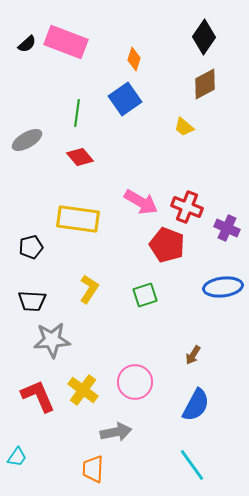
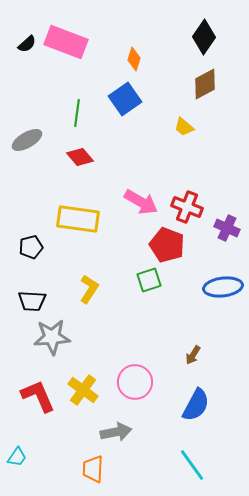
green square: moved 4 px right, 15 px up
gray star: moved 3 px up
